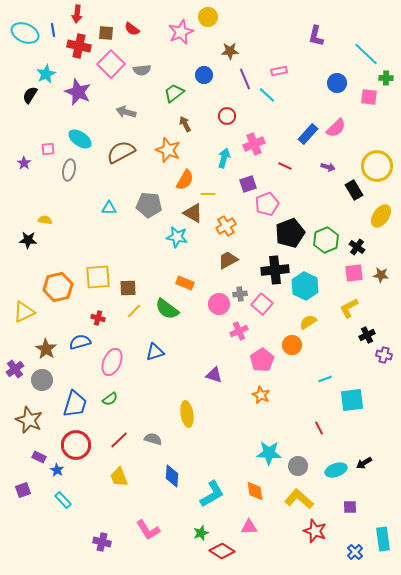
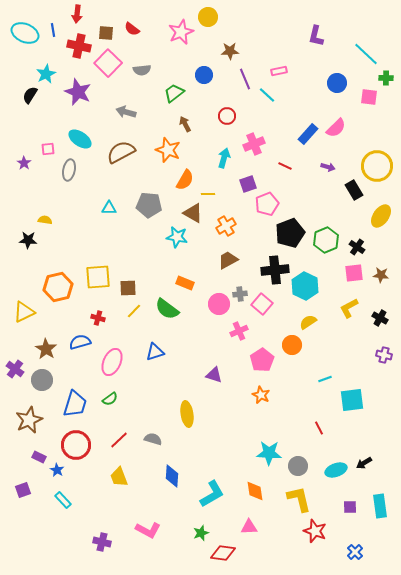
pink square at (111, 64): moved 3 px left, 1 px up
black cross at (367, 335): moved 13 px right, 17 px up; rotated 35 degrees counterclockwise
purple cross at (15, 369): rotated 18 degrees counterclockwise
brown star at (29, 420): rotated 24 degrees clockwise
yellow L-shape at (299, 499): rotated 36 degrees clockwise
pink L-shape at (148, 530): rotated 30 degrees counterclockwise
cyan rectangle at (383, 539): moved 3 px left, 33 px up
red diamond at (222, 551): moved 1 px right, 2 px down; rotated 25 degrees counterclockwise
